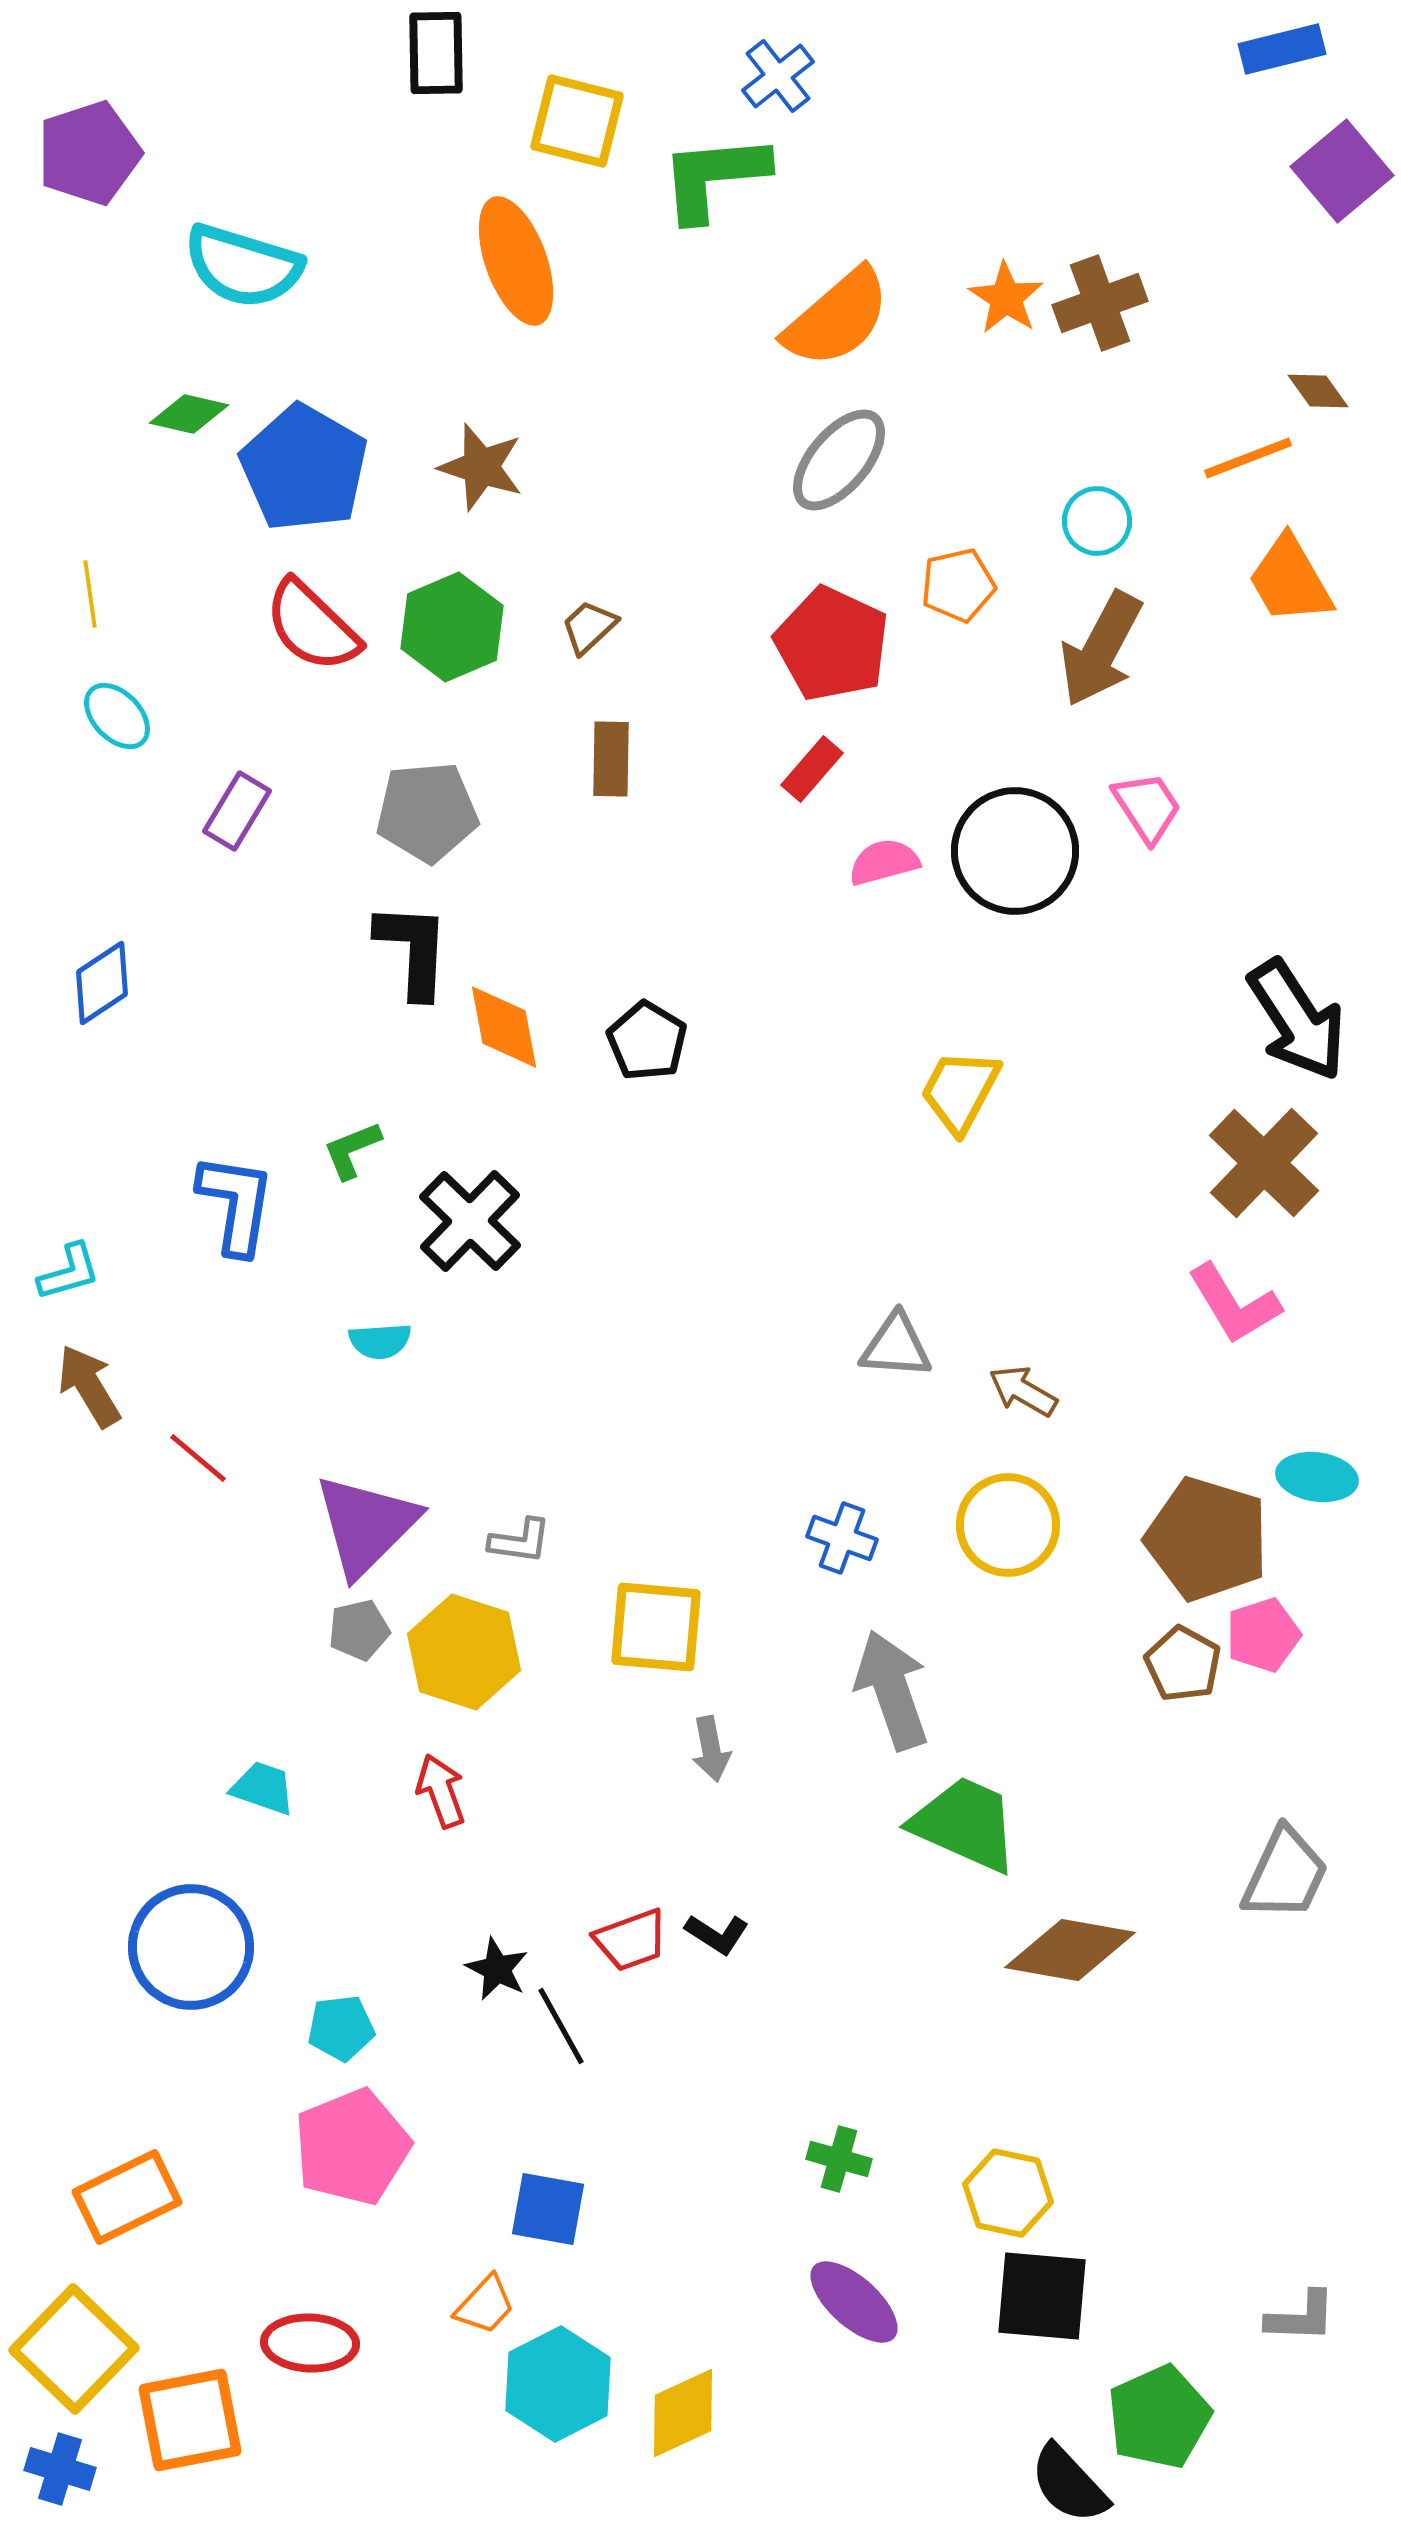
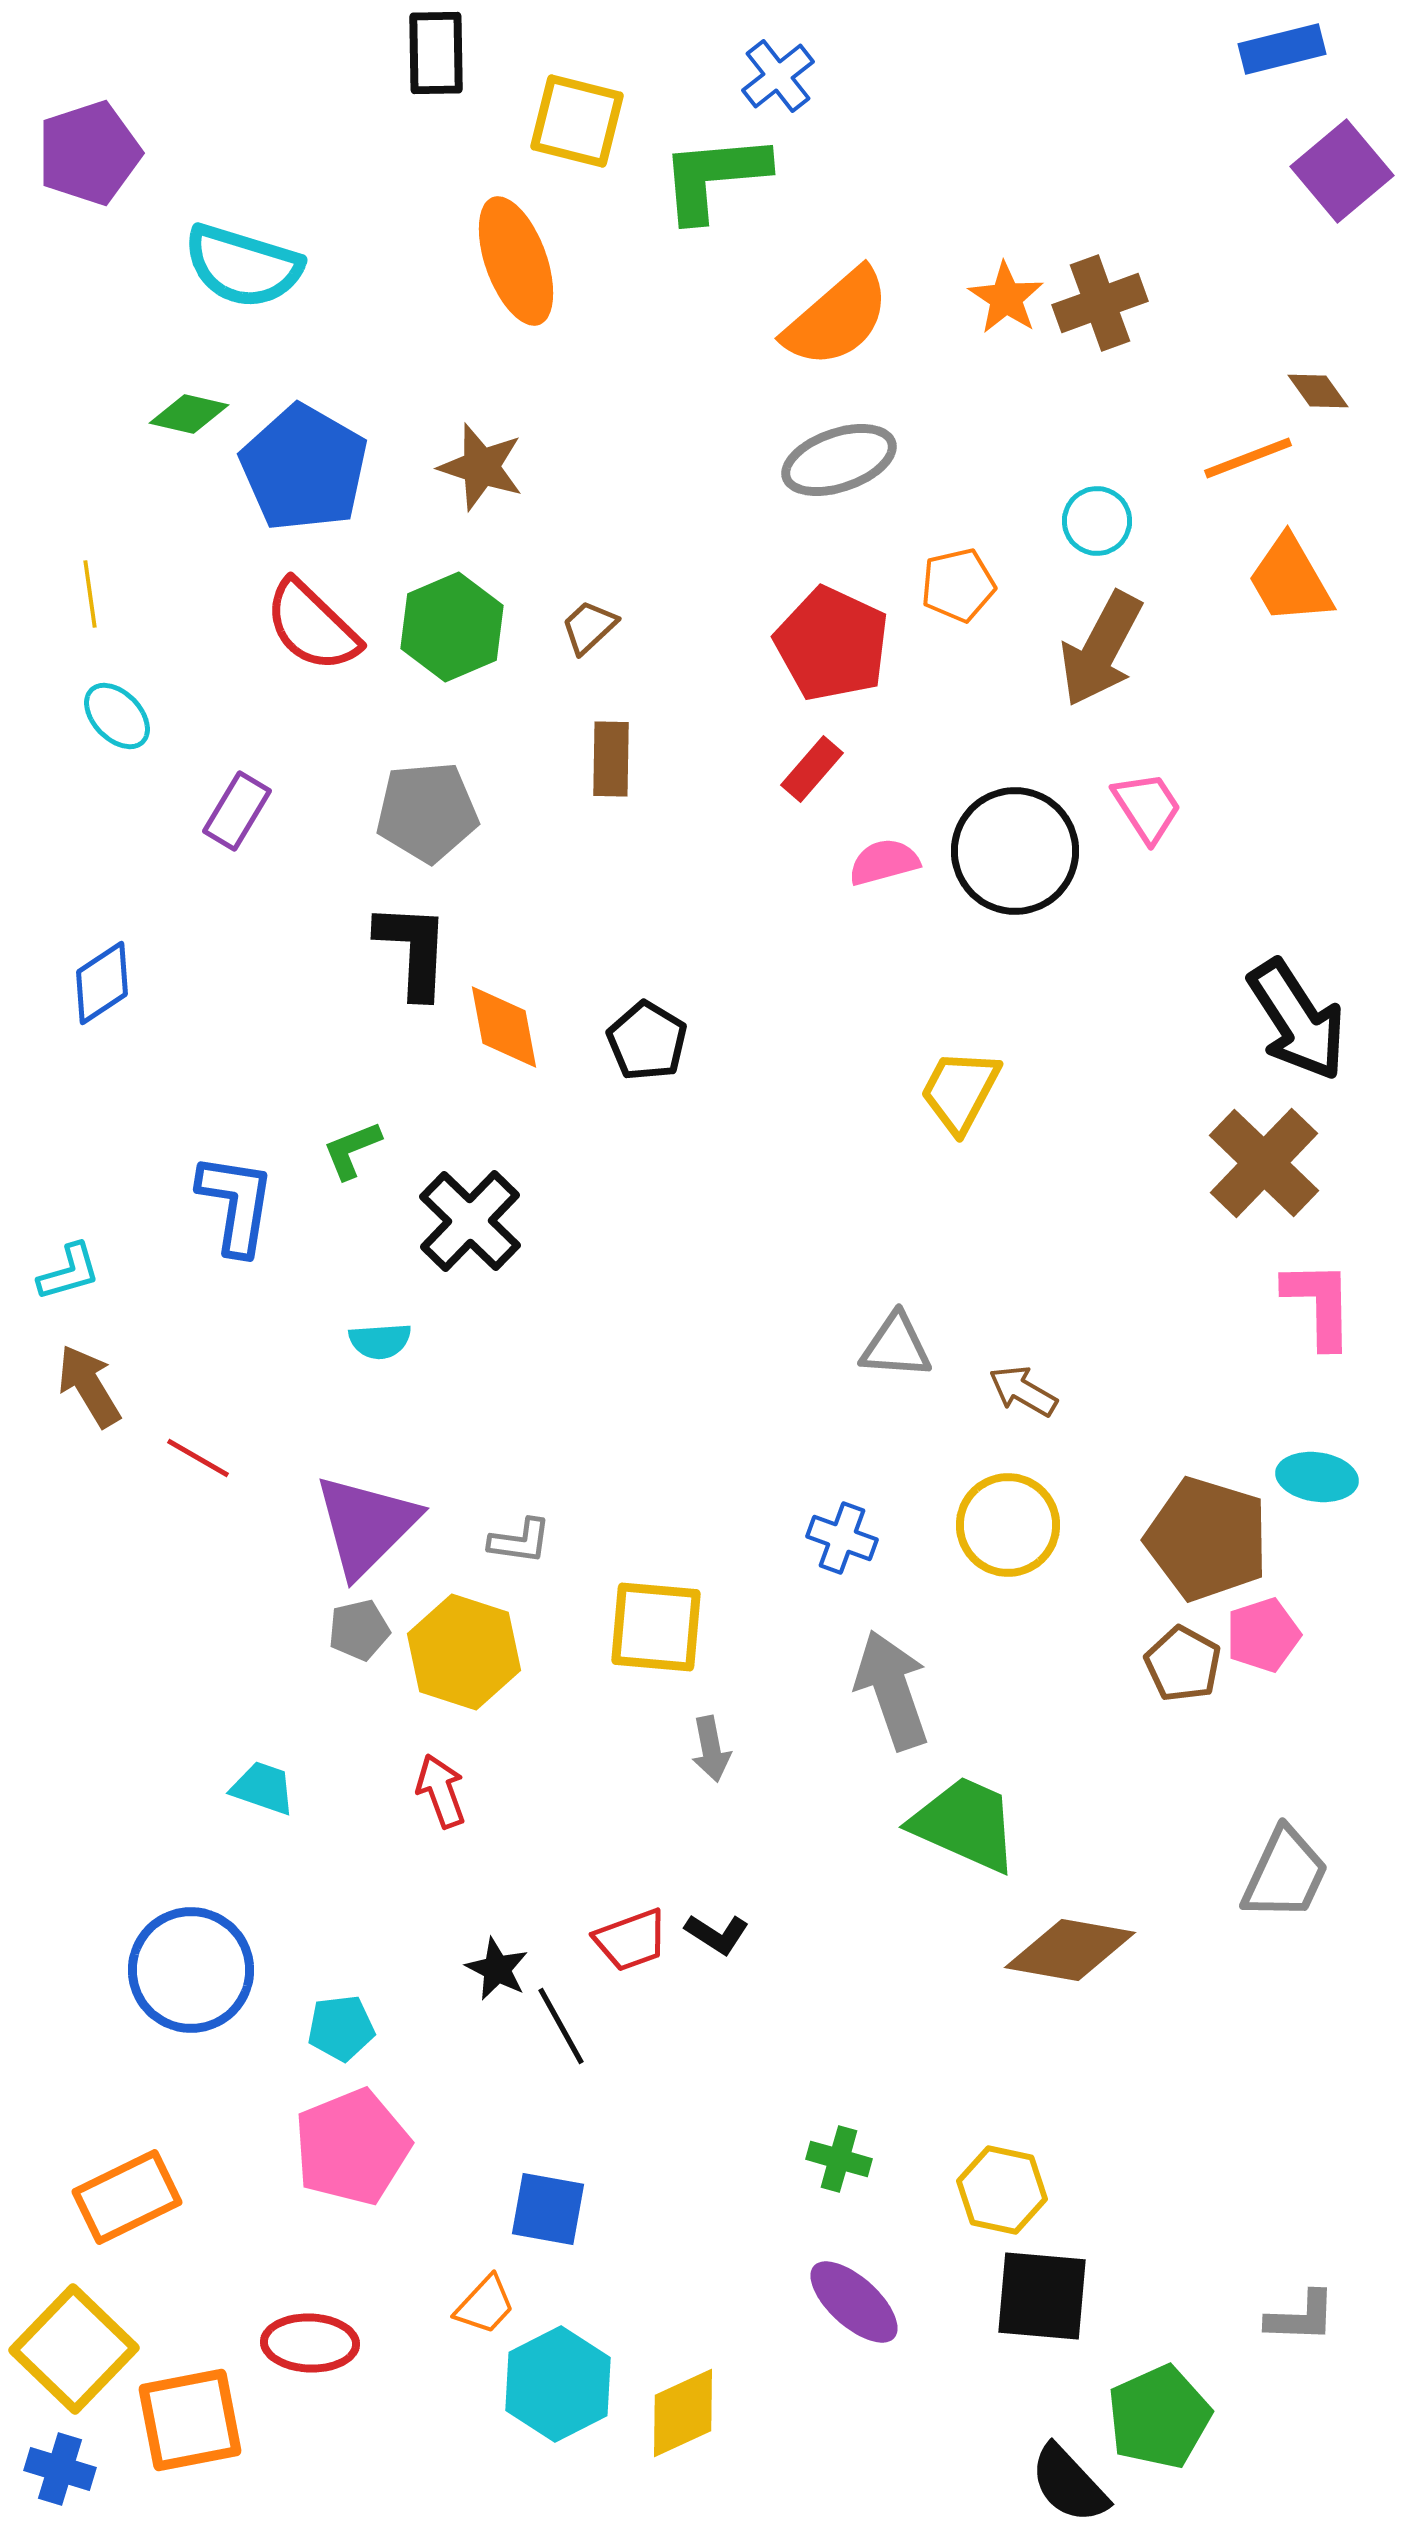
gray ellipse at (839, 460): rotated 31 degrees clockwise
pink L-shape at (1234, 1304): moved 85 px right; rotated 150 degrees counterclockwise
red line at (198, 1458): rotated 10 degrees counterclockwise
blue circle at (191, 1947): moved 23 px down
yellow hexagon at (1008, 2193): moved 6 px left, 3 px up
